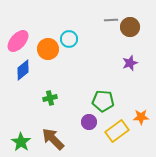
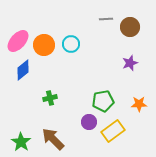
gray line: moved 5 px left, 1 px up
cyan circle: moved 2 px right, 5 px down
orange circle: moved 4 px left, 4 px up
green pentagon: rotated 15 degrees counterclockwise
orange star: moved 2 px left, 13 px up
yellow rectangle: moved 4 px left
